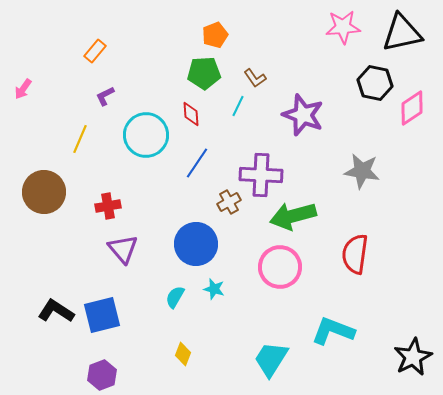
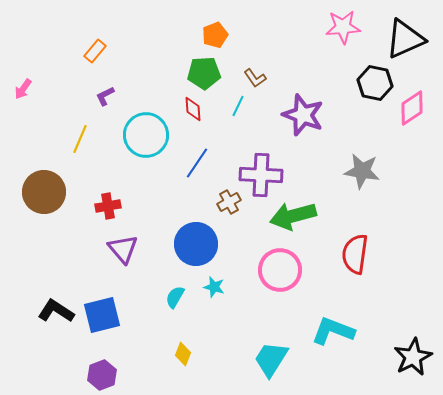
black triangle: moved 3 px right, 6 px down; rotated 12 degrees counterclockwise
red diamond: moved 2 px right, 5 px up
pink circle: moved 3 px down
cyan star: moved 2 px up
